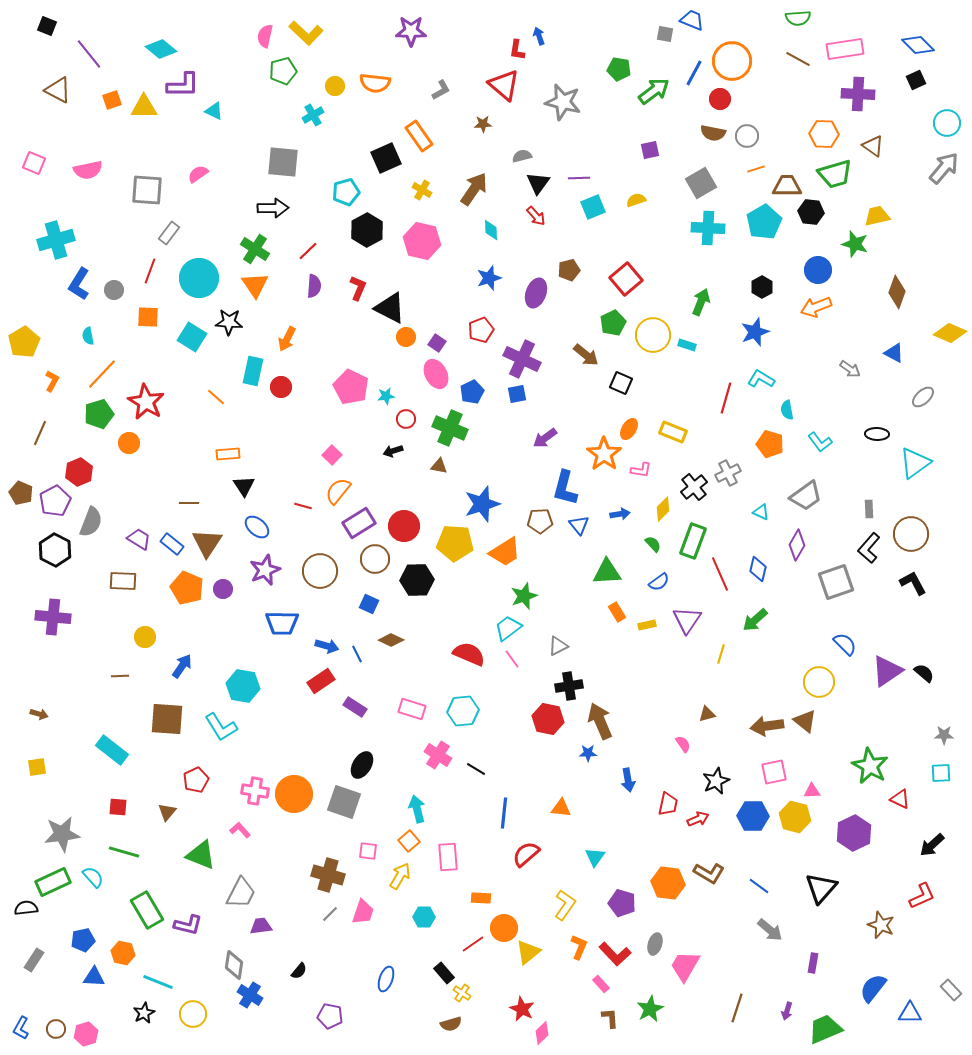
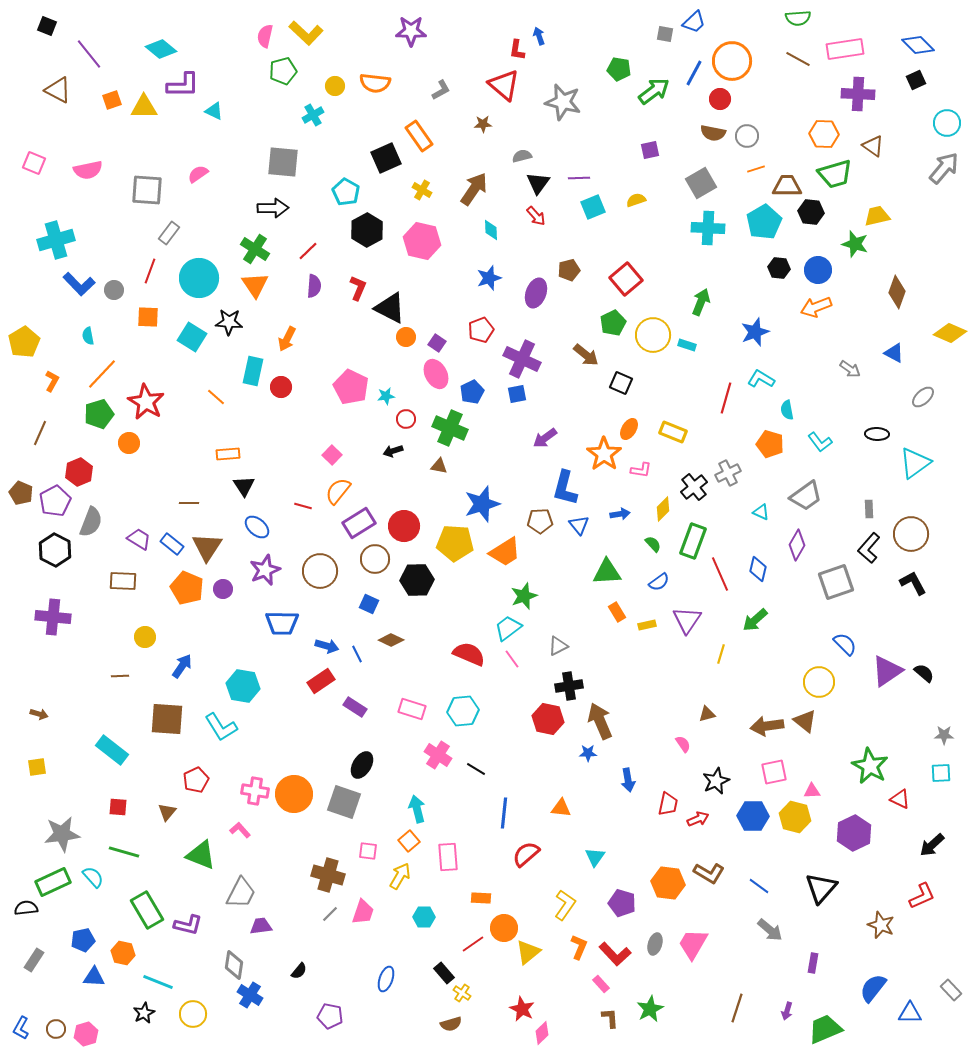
blue trapezoid at (692, 20): moved 2 px right, 2 px down; rotated 115 degrees clockwise
cyan pentagon at (346, 192): rotated 28 degrees counterclockwise
blue L-shape at (79, 284): rotated 76 degrees counterclockwise
black hexagon at (762, 287): moved 17 px right, 19 px up; rotated 25 degrees counterclockwise
brown triangle at (207, 543): moved 4 px down
pink trapezoid at (685, 966): moved 8 px right, 22 px up
